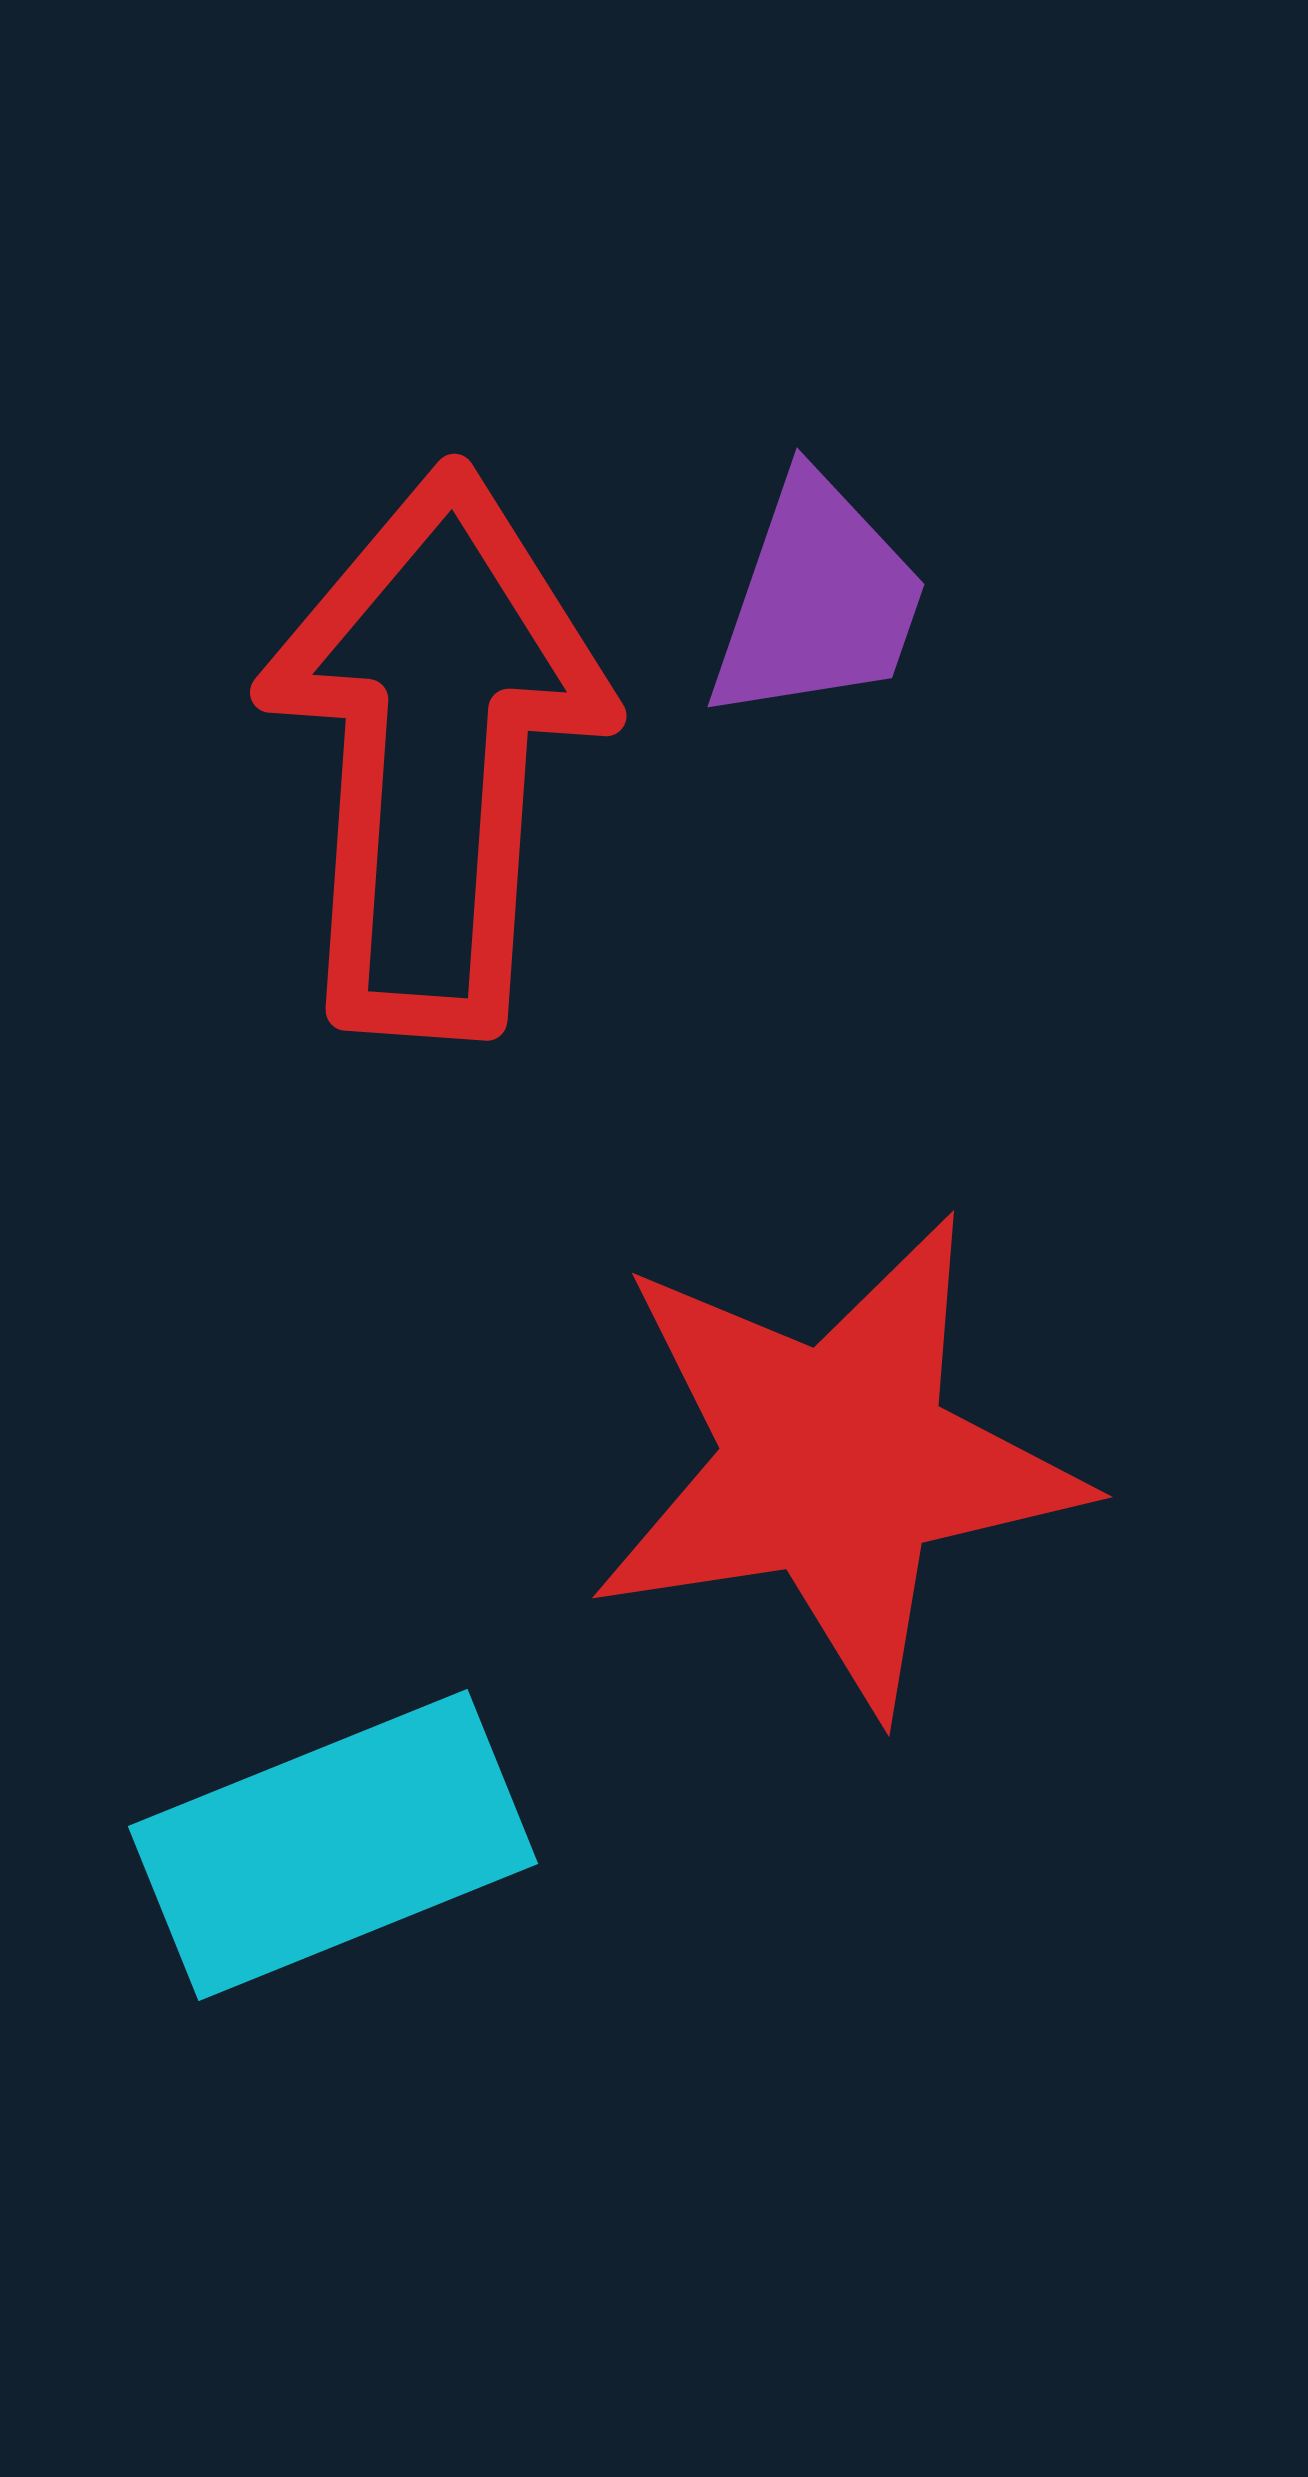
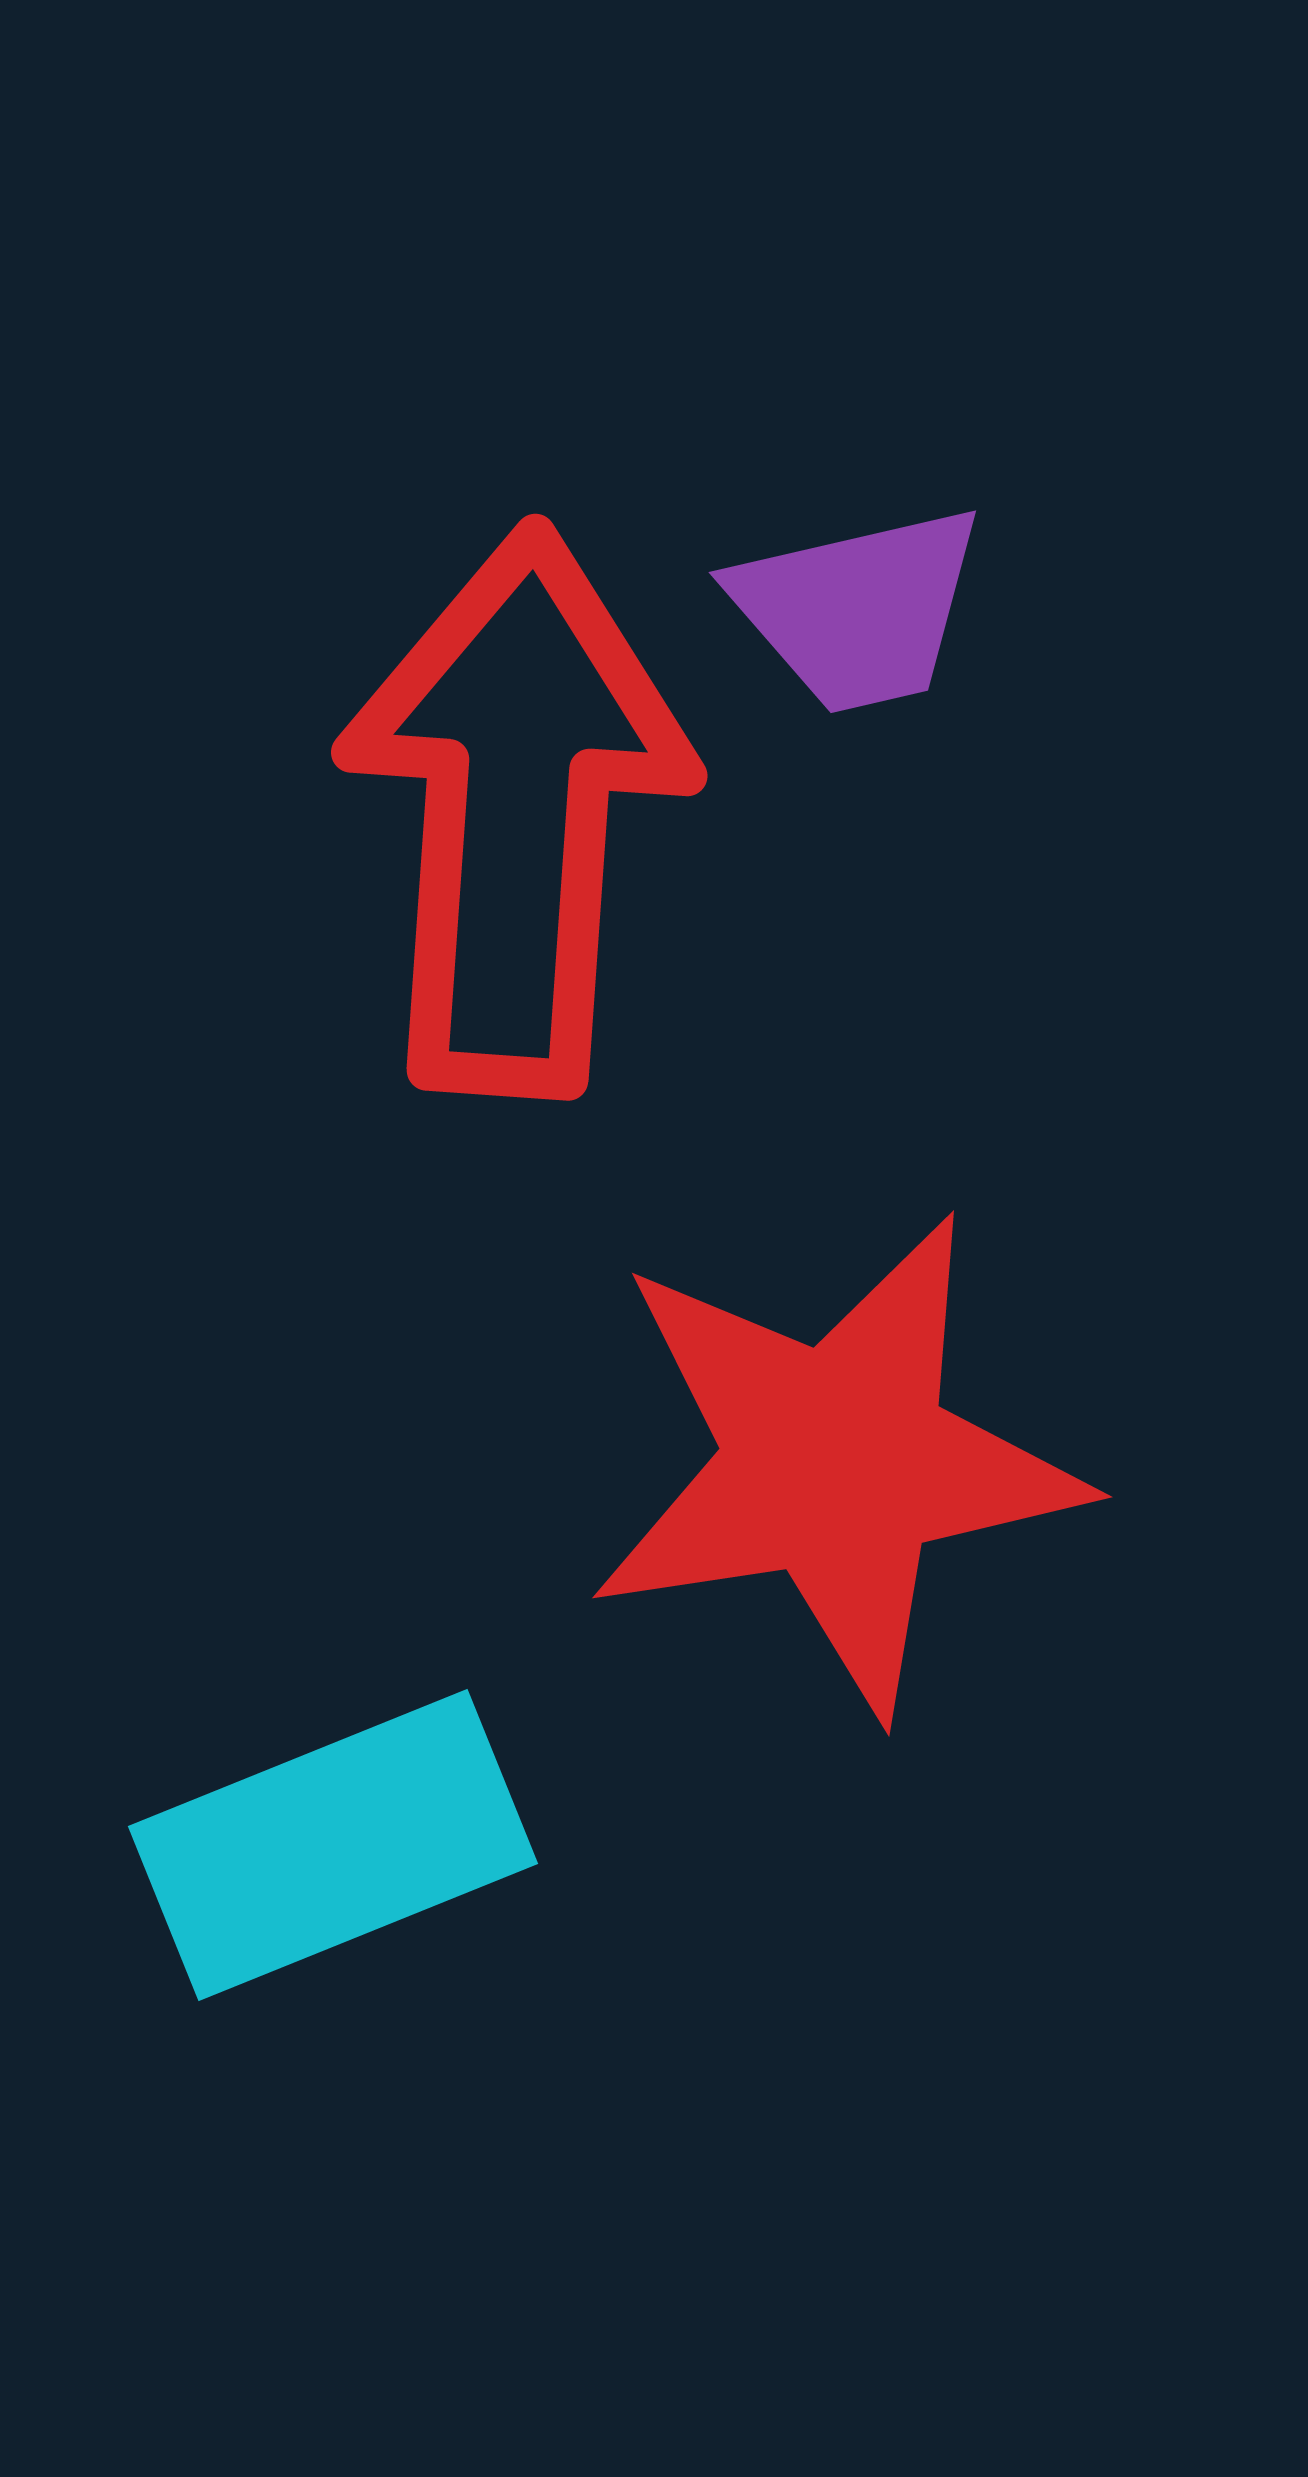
purple trapezoid: moved 40 px right, 9 px down; rotated 58 degrees clockwise
red arrow: moved 81 px right, 60 px down
